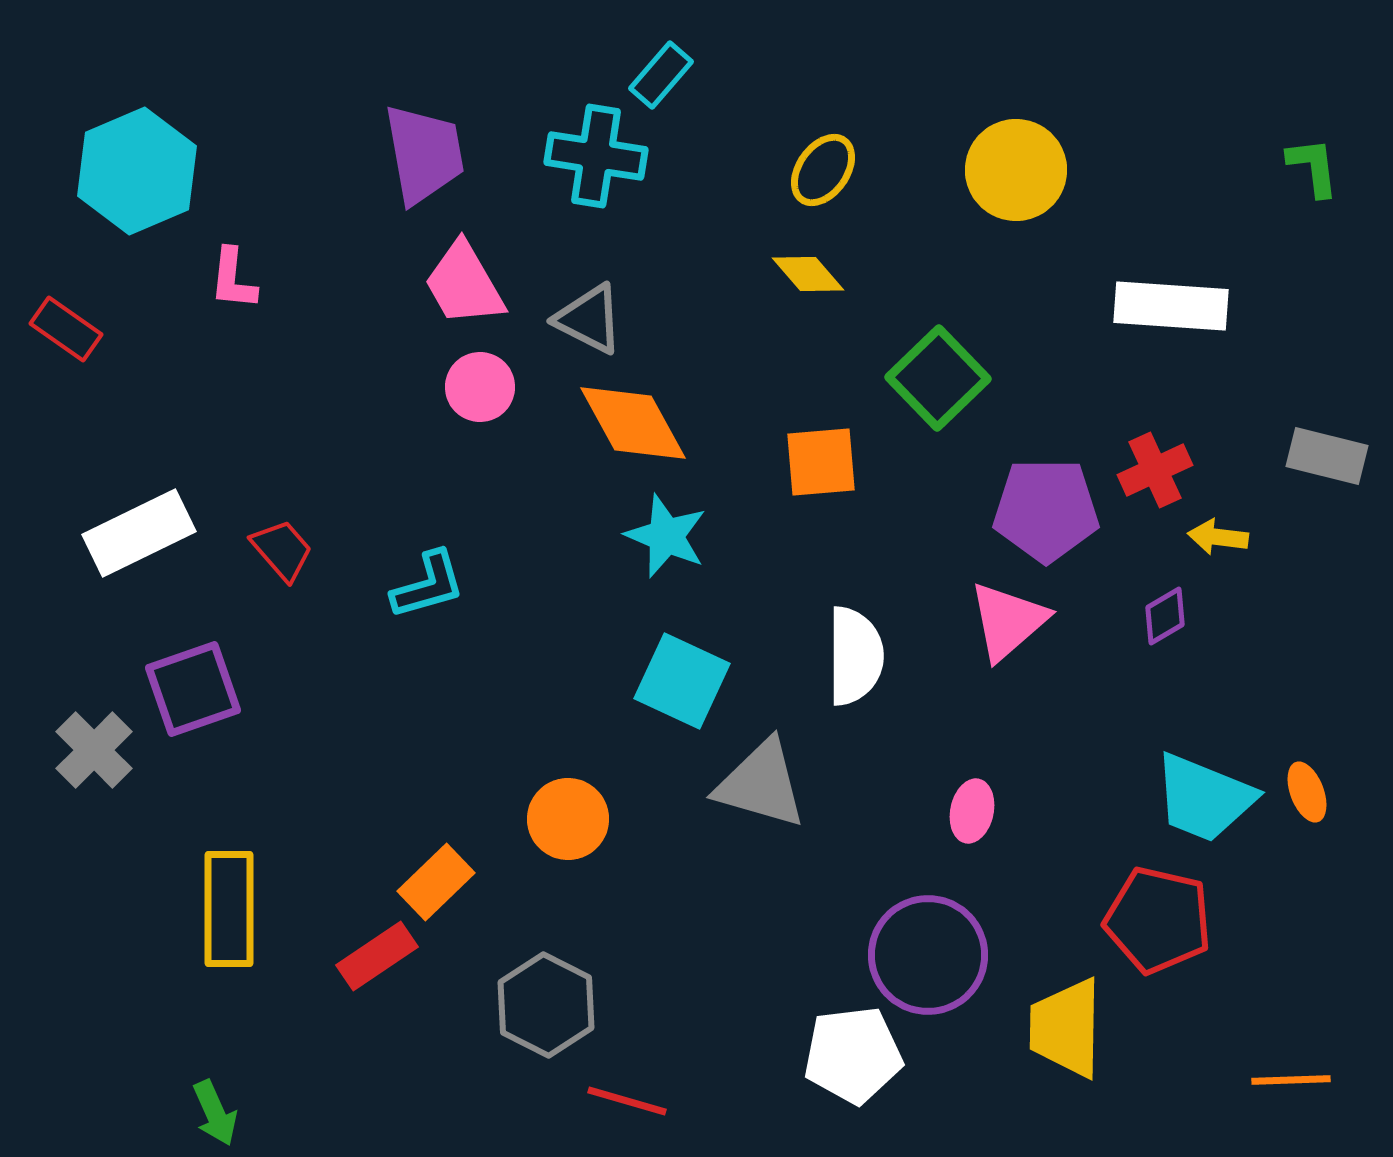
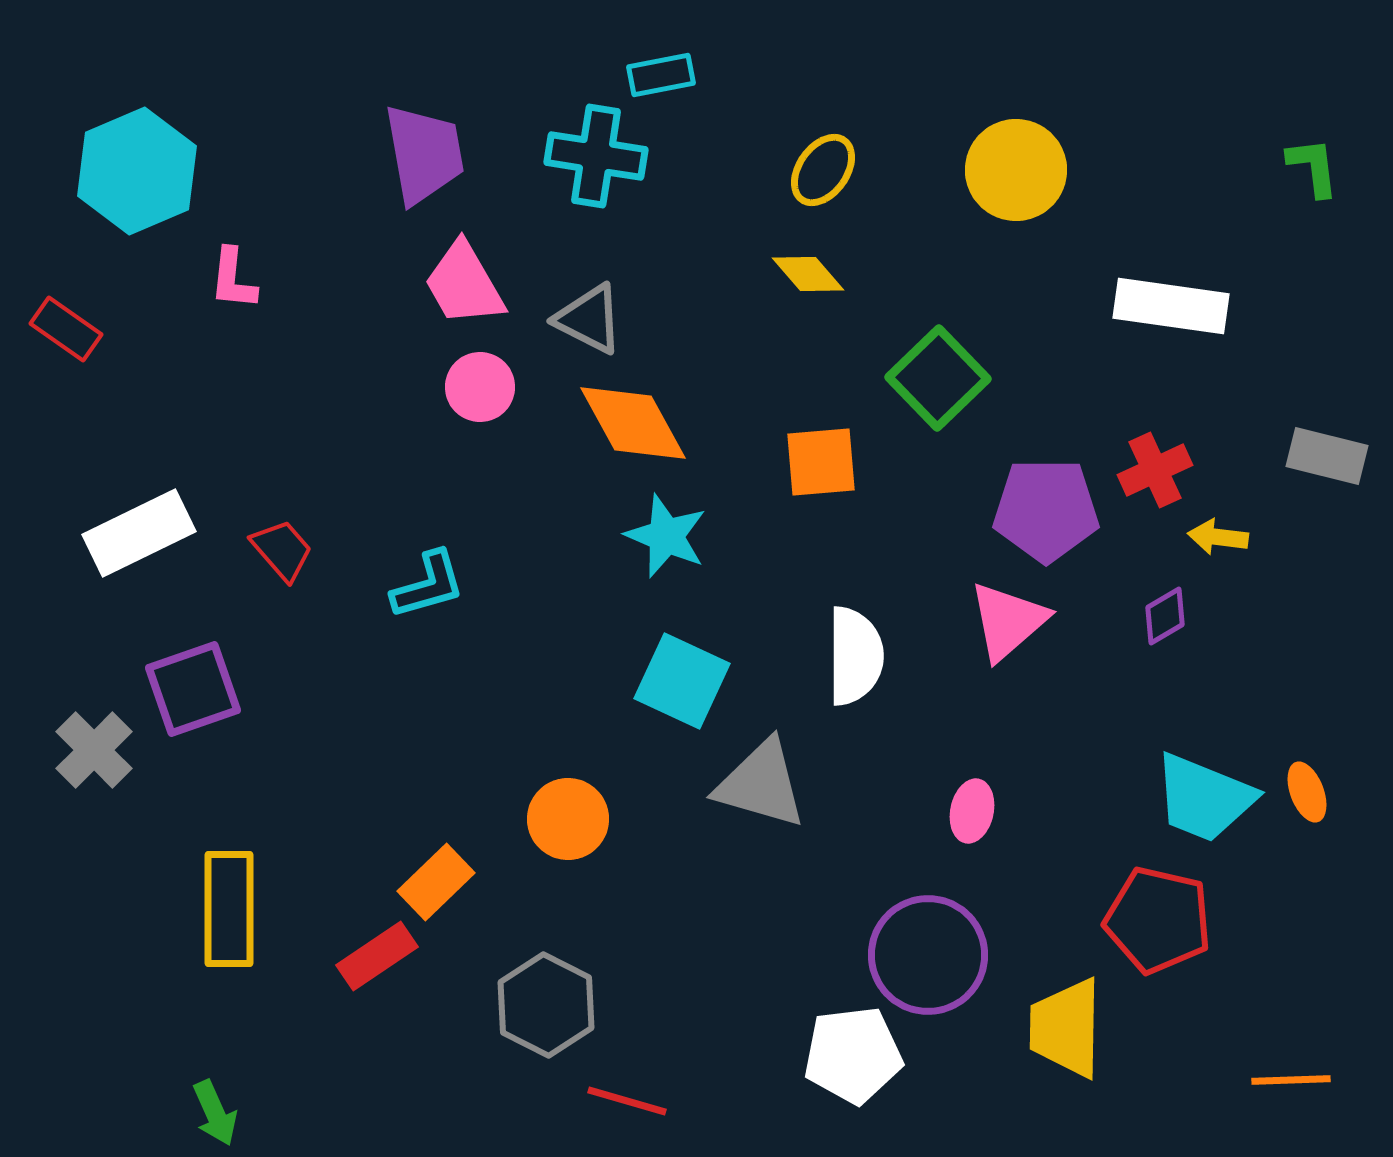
cyan rectangle at (661, 75): rotated 38 degrees clockwise
white rectangle at (1171, 306): rotated 4 degrees clockwise
